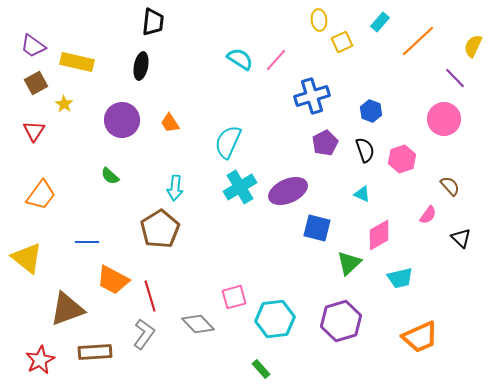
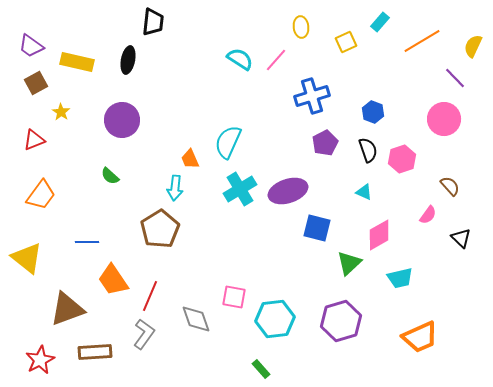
yellow ellipse at (319, 20): moved 18 px left, 7 px down
orange line at (418, 41): moved 4 px right; rotated 12 degrees clockwise
yellow square at (342, 42): moved 4 px right
purple trapezoid at (33, 46): moved 2 px left
black ellipse at (141, 66): moved 13 px left, 6 px up
yellow star at (64, 104): moved 3 px left, 8 px down
blue hexagon at (371, 111): moved 2 px right, 1 px down
orange trapezoid at (170, 123): moved 20 px right, 36 px down; rotated 10 degrees clockwise
red triangle at (34, 131): moved 9 px down; rotated 35 degrees clockwise
black semicircle at (365, 150): moved 3 px right
cyan cross at (240, 187): moved 2 px down
purple ellipse at (288, 191): rotated 6 degrees clockwise
cyan triangle at (362, 194): moved 2 px right, 2 px up
orange trapezoid at (113, 280): rotated 28 degrees clockwise
red line at (150, 296): rotated 40 degrees clockwise
pink square at (234, 297): rotated 25 degrees clockwise
gray diamond at (198, 324): moved 2 px left, 5 px up; rotated 24 degrees clockwise
